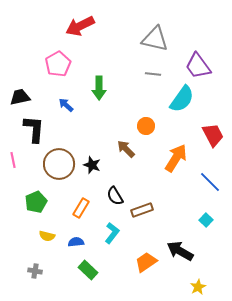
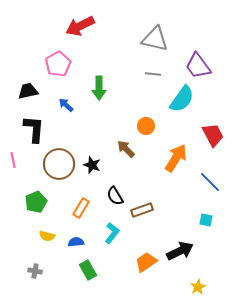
black trapezoid: moved 8 px right, 6 px up
cyan square: rotated 32 degrees counterclockwise
black arrow: rotated 124 degrees clockwise
green rectangle: rotated 18 degrees clockwise
